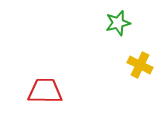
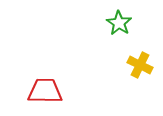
green star: moved 1 px right; rotated 25 degrees counterclockwise
